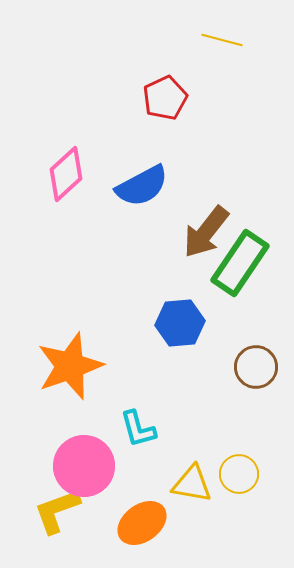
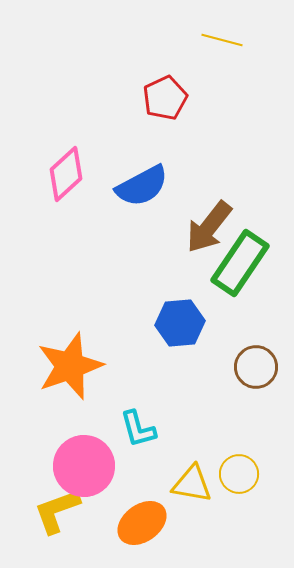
brown arrow: moved 3 px right, 5 px up
